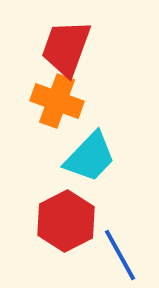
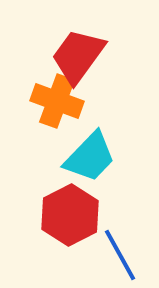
red trapezoid: moved 12 px right, 8 px down; rotated 16 degrees clockwise
red hexagon: moved 4 px right, 6 px up
